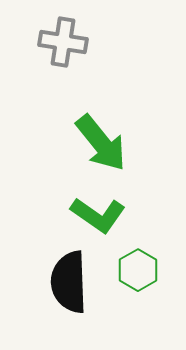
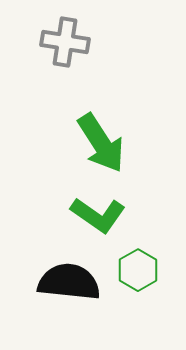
gray cross: moved 2 px right
green arrow: rotated 6 degrees clockwise
black semicircle: rotated 98 degrees clockwise
